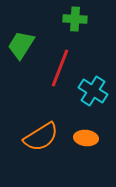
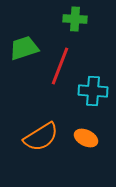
green trapezoid: moved 3 px right, 3 px down; rotated 40 degrees clockwise
red line: moved 2 px up
cyan cross: rotated 28 degrees counterclockwise
orange ellipse: rotated 20 degrees clockwise
